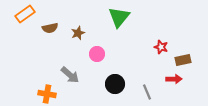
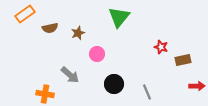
red arrow: moved 23 px right, 7 px down
black circle: moved 1 px left
orange cross: moved 2 px left
